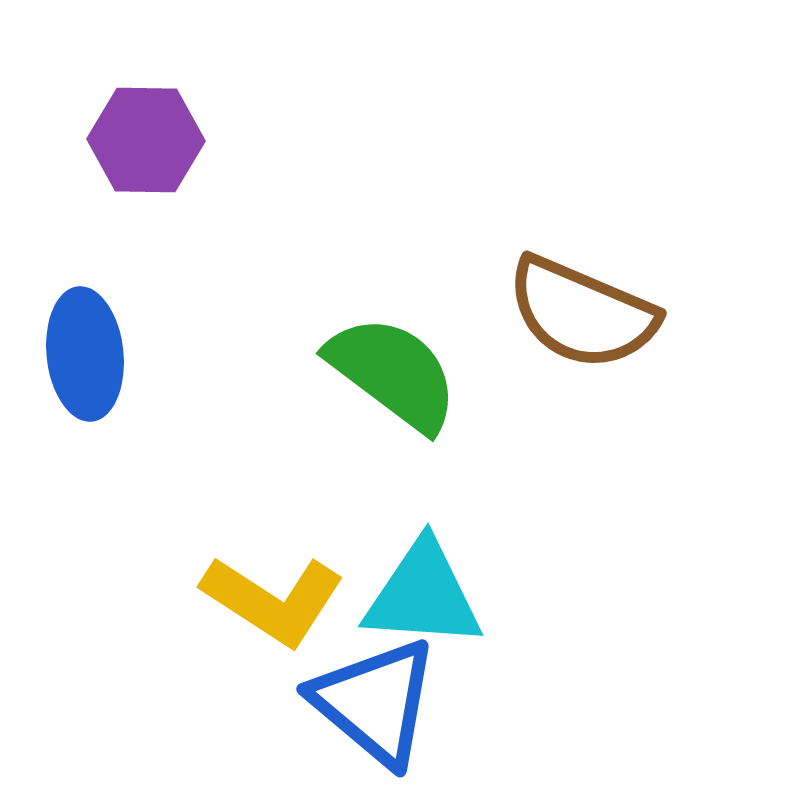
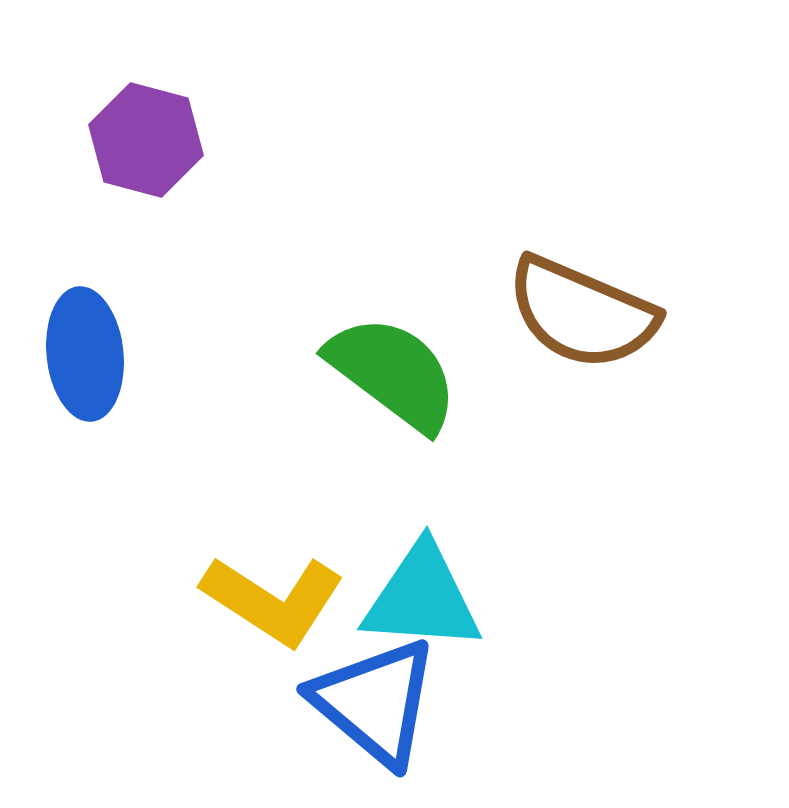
purple hexagon: rotated 14 degrees clockwise
cyan triangle: moved 1 px left, 3 px down
